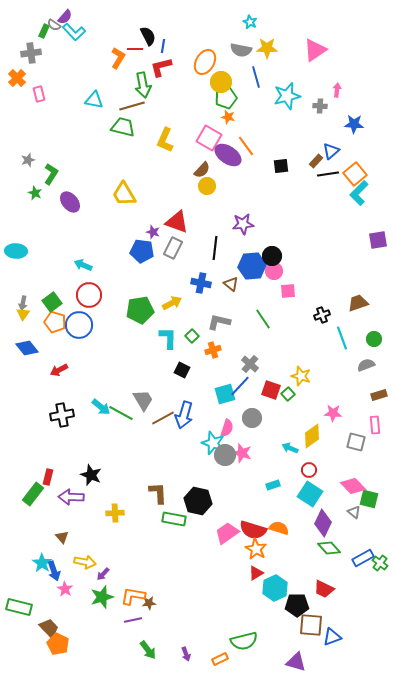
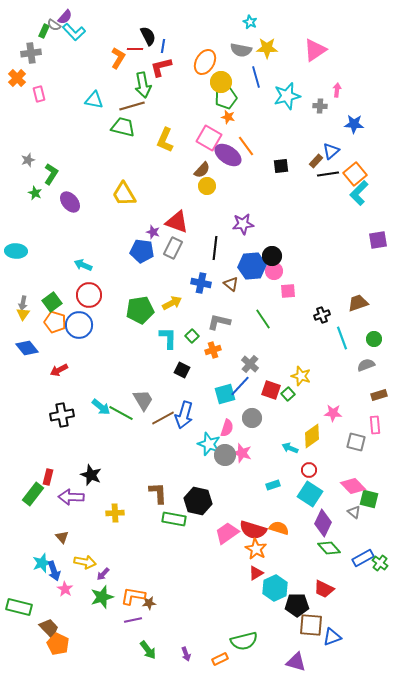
cyan star at (213, 443): moved 4 px left, 1 px down
cyan star at (42, 563): rotated 18 degrees clockwise
